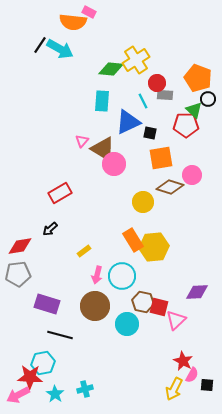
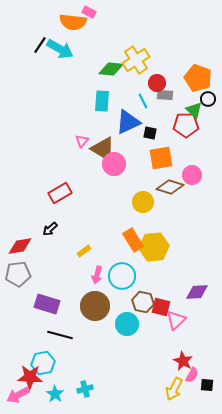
red square at (159, 307): moved 2 px right
